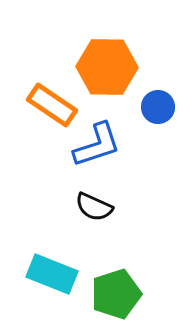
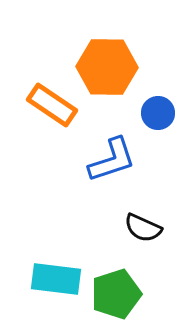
blue circle: moved 6 px down
blue L-shape: moved 15 px right, 15 px down
black semicircle: moved 49 px right, 21 px down
cyan rectangle: moved 4 px right, 5 px down; rotated 15 degrees counterclockwise
